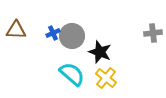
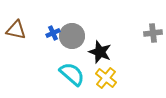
brown triangle: rotated 10 degrees clockwise
